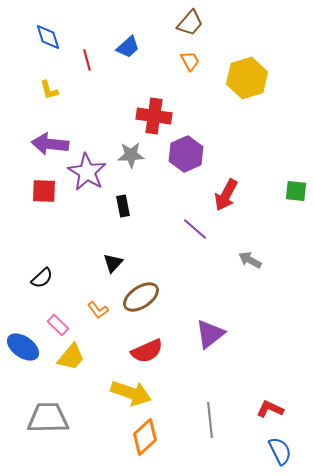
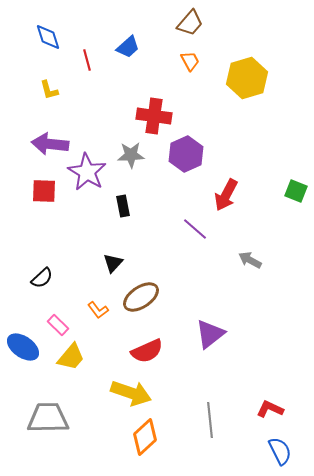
green square: rotated 15 degrees clockwise
